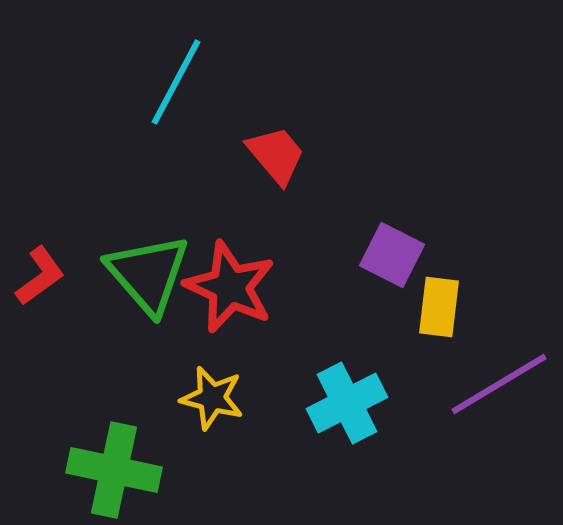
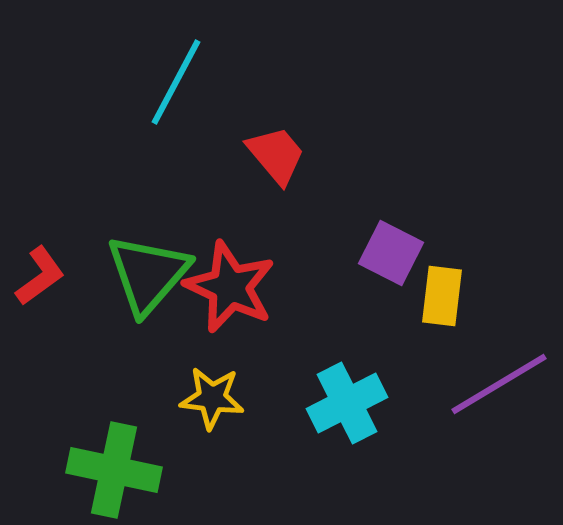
purple square: moved 1 px left, 2 px up
green triangle: rotated 22 degrees clockwise
yellow rectangle: moved 3 px right, 11 px up
yellow star: rotated 8 degrees counterclockwise
